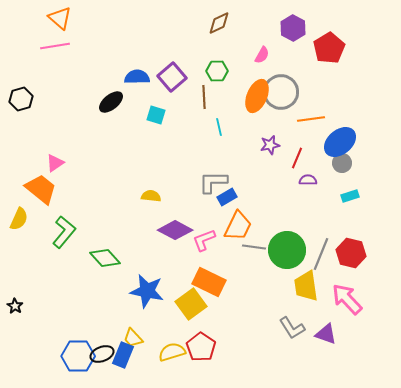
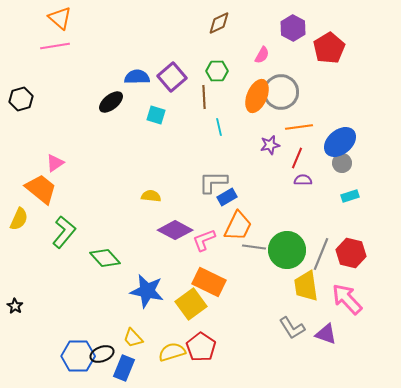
orange line at (311, 119): moved 12 px left, 8 px down
purple semicircle at (308, 180): moved 5 px left
blue rectangle at (123, 355): moved 1 px right, 13 px down
